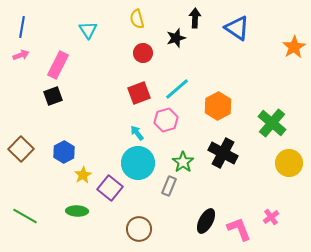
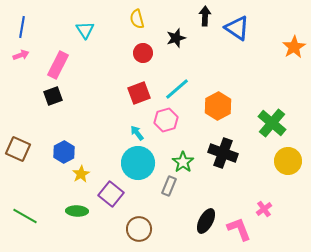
black arrow: moved 10 px right, 2 px up
cyan triangle: moved 3 px left
brown square: moved 3 px left; rotated 20 degrees counterclockwise
black cross: rotated 8 degrees counterclockwise
yellow circle: moved 1 px left, 2 px up
yellow star: moved 2 px left, 1 px up
purple square: moved 1 px right, 6 px down
pink cross: moved 7 px left, 8 px up
